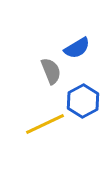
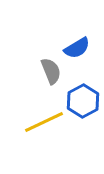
yellow line: moved 1 px left, 2 px up
